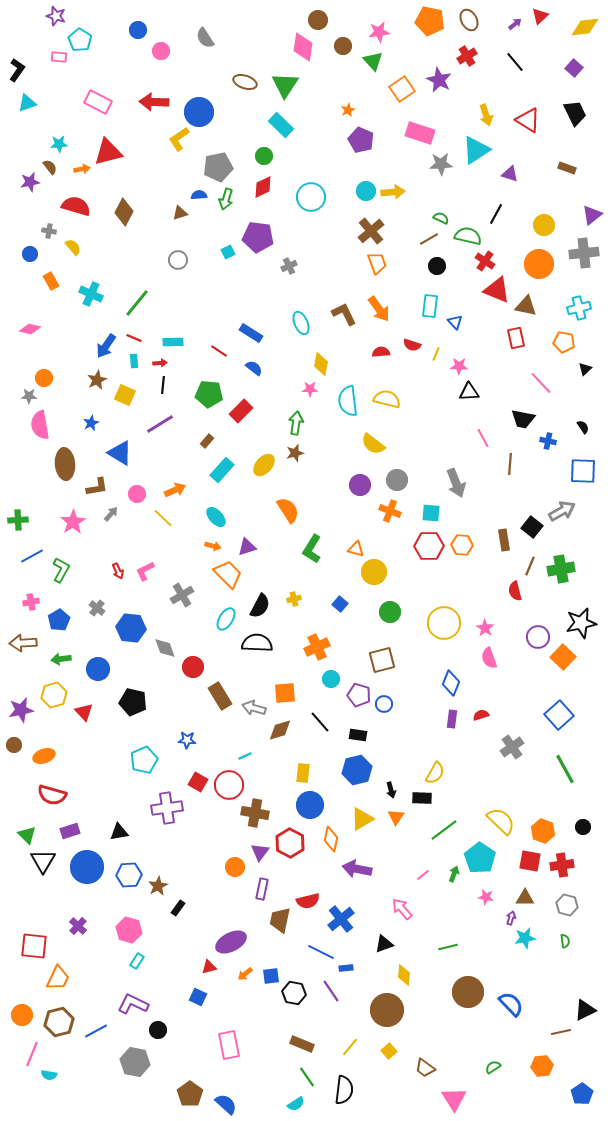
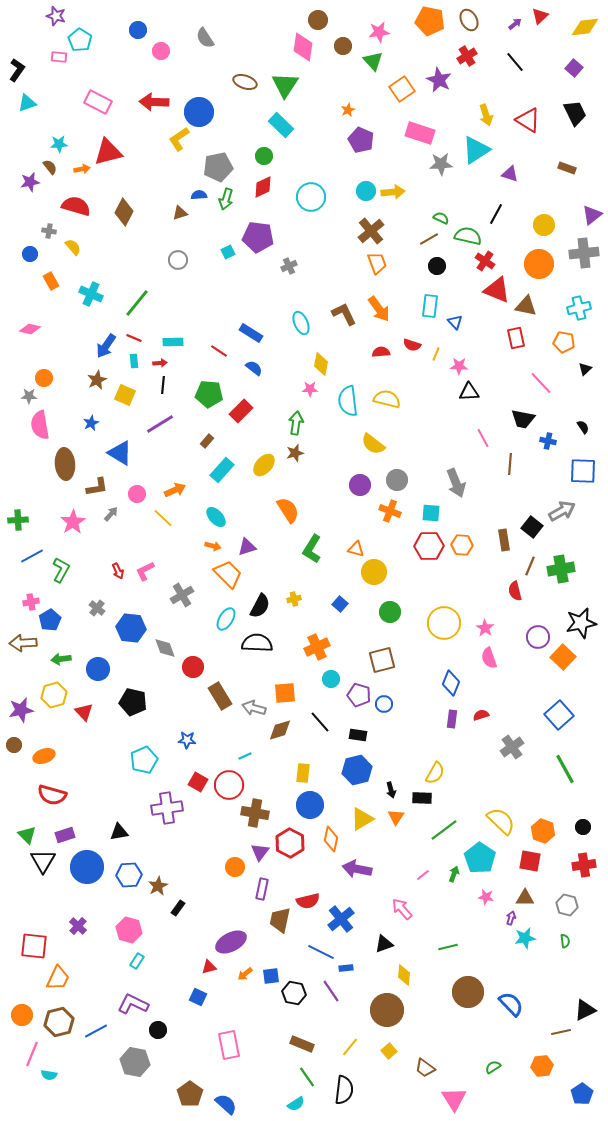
blue pentagon at (59, 620): moved 9 px left
purple rectangle at (70, 831): moved 5 px left, 4 px down
red cross at (562, 865): moved 22 px right
